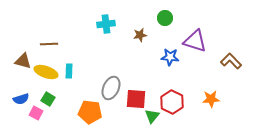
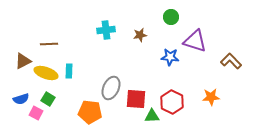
green circle: moved 6 px right, 1 px up
cyan cross: moved 6 px down
brown triangle: rotated 42 degrees counterclockwise
yellow ellipse: moved 1 px down
orange star: moved 2 px up
green triangle: rotated 49 degrees clockwise
